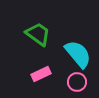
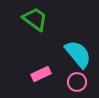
green trapezoid: moved 3 px left, 15 px up
